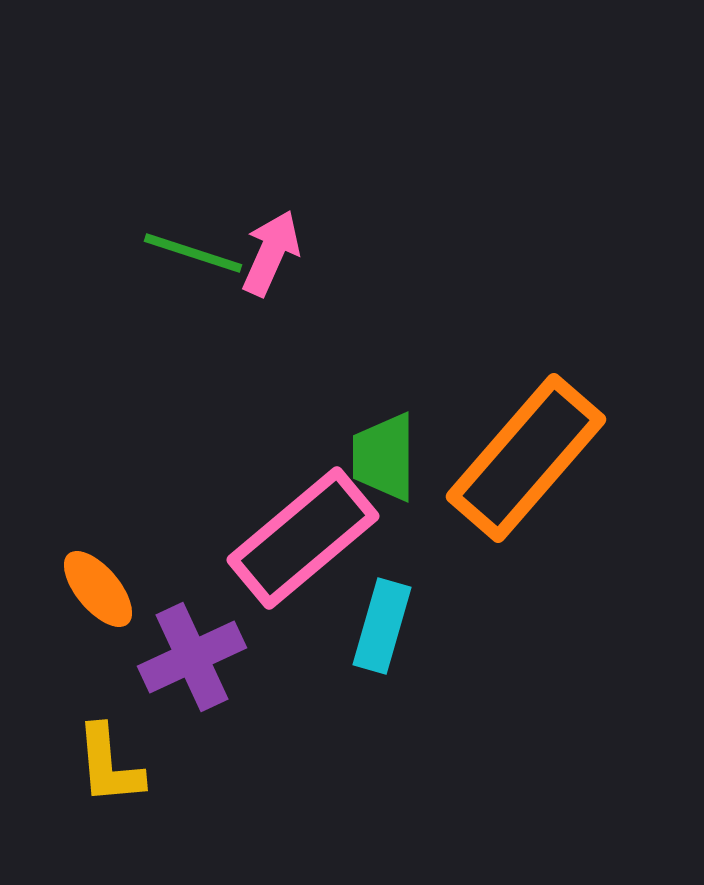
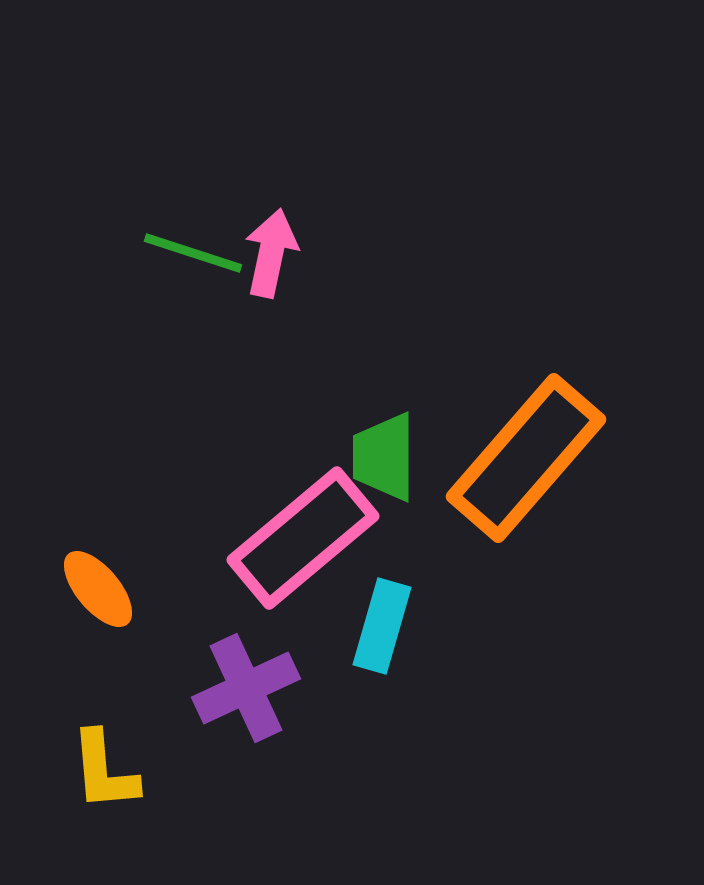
pink arrow: rotated 12 degrees counterclockwise
purple cross: moved 54 px right, 31 px down
yellow L-shape: moved 5 px left, 6 px down
